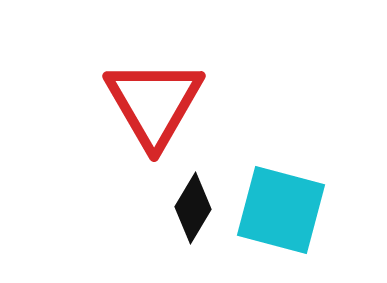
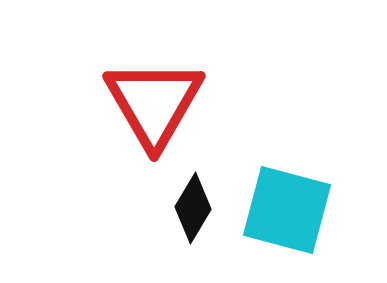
cyan square: moved 6 px right
